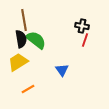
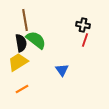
brown line: moved 1 px right
black cross: moved 1 px right, 1 px up
black semicircle: moved 4 px down
orange line: moved 6 px left
